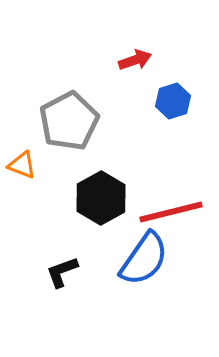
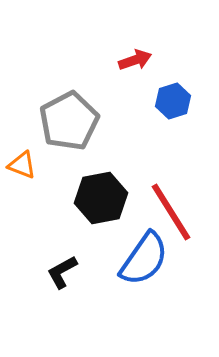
black hexagon: rotated 18 degrees clockwise
red line: rotated 72 degrees clockwise
black L-shape: rotated 9 degrees counterclockwise
